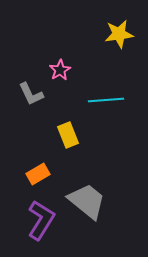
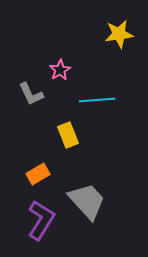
cyan line: moved 9 px left
gray trapezoid: rotated 9 degrees clockwise
